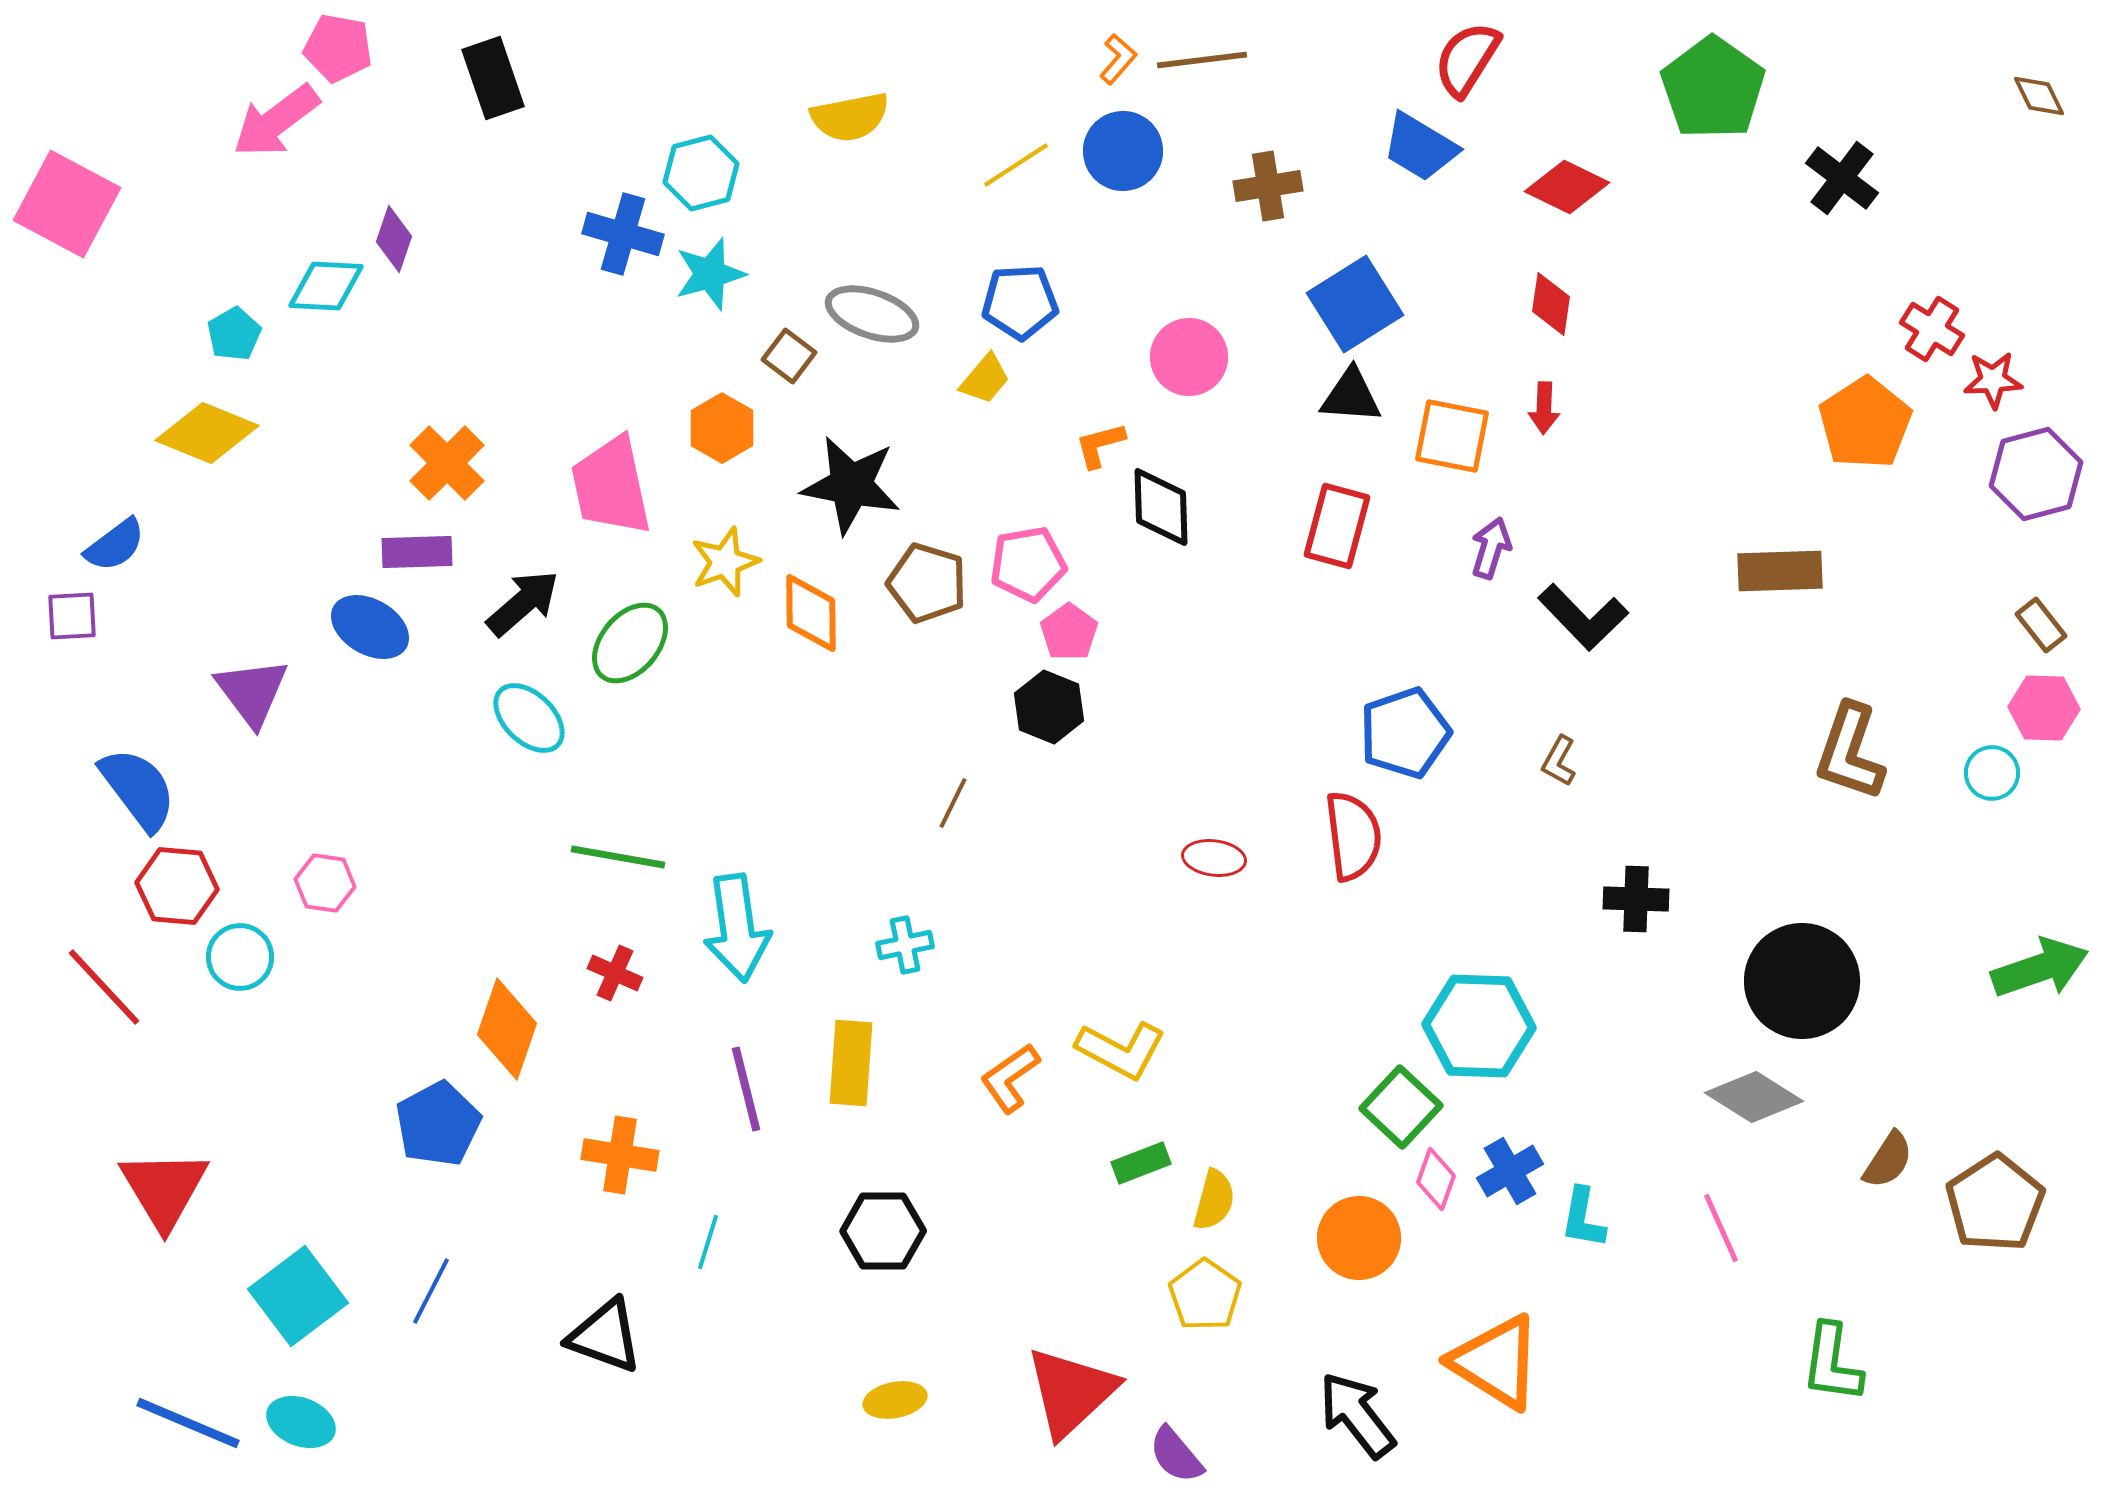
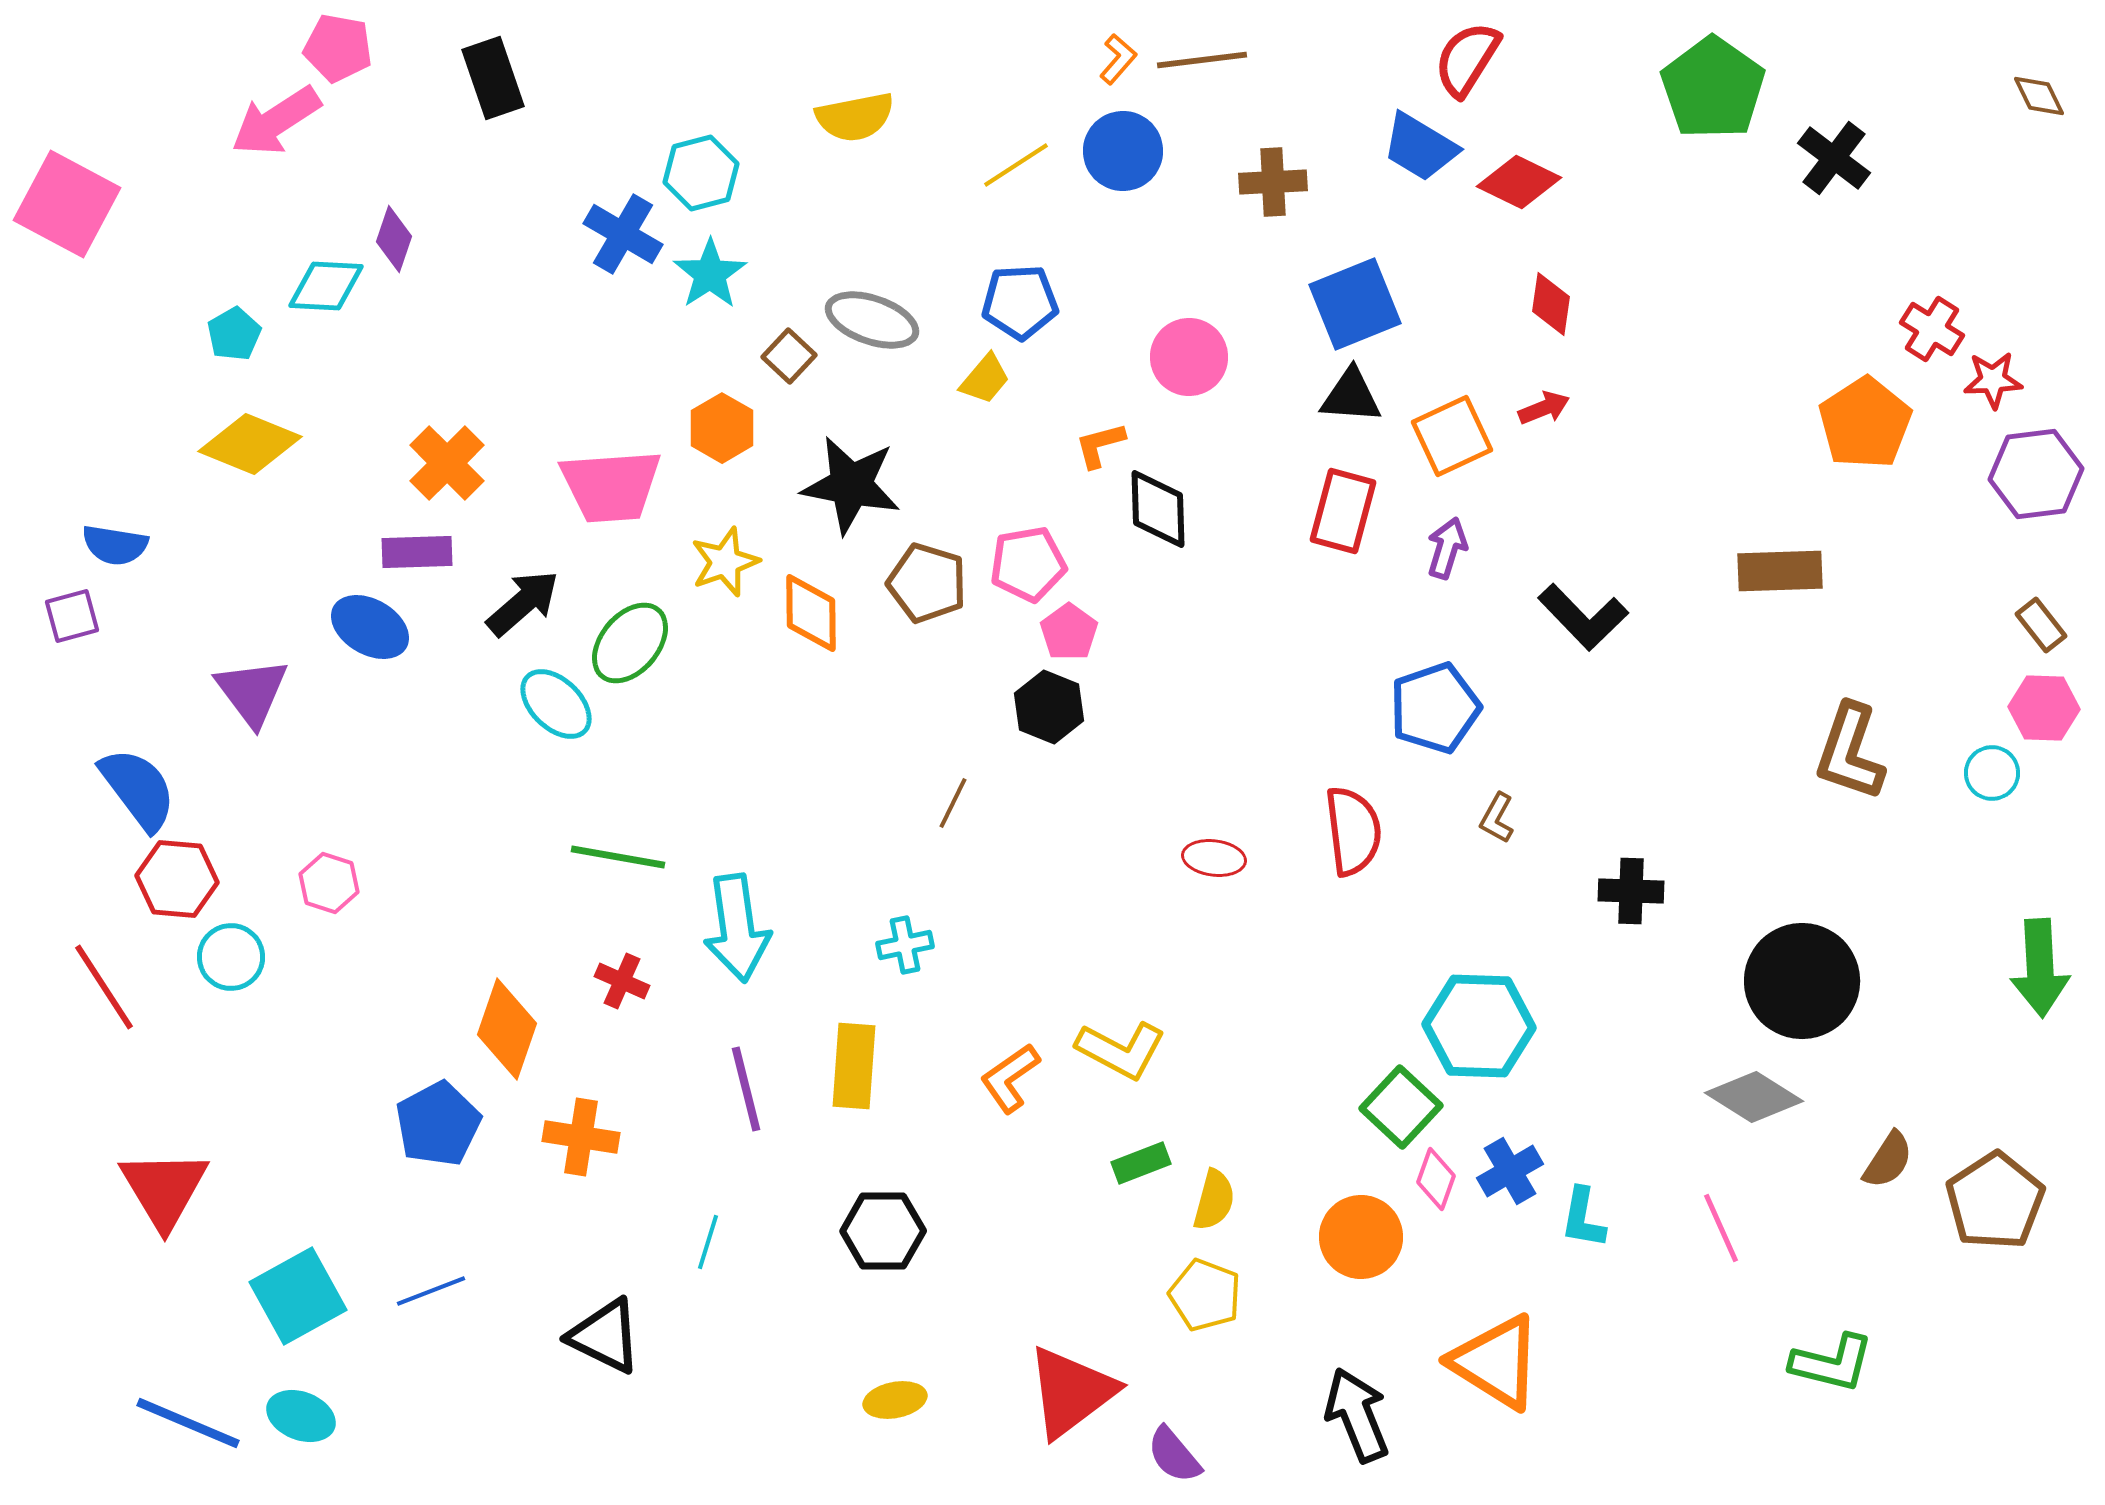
yellow semicircle at (850, 117): moved 5 px right
pink arrow at (276, 121): rotated 4 degrees clockwise
black cross at (1842, 178): moved 8 px left, 20 px up
brown cross at (1268, 186): moved 5 px right, 4 px up; rotated 6 degrees clockwise
red diamond at (1567, 187): moved 48 px left, 5 px up
blue cross at (623, 234): rotated 14 degrees clockwise
cyan star at (710, 274): rotated 18 degrees counterclockwise
blue square at (1355, 304): rotated 10 degrees clockwise
gray ellipse at (872, 314): moved 6 px down
brown square at (789, 356): rotated 6 degrees clockwise
red arrow at (1544, 408): rotated 114 degrees counterclockwise
yellow diamond at (207, 433): moved 43 px right, 11 px down
orange square at (1452, 436): rotated 36 degrees counterclockwise
purple hexagon at (2036, 474): rotated 8 degrees clockwise
pink trapezoid at (611, 486): rotated 82 degrees counterclockwise
black diamond at (1161, 507): moved 3 px left, 2 px down
red rectangle at (1337, 526): moved 6 px right, 15 px up
blue semicircle at (115, 545): rotated 46 degrees clockwise
purple arrow at (1491, 548): moved 44 px left
purple square at (72, 616): rotated 12 degrees counterclockwise
cyan ellipse at (529, 718): moved 27 px right, 14 px up
blue pentagon at (1405, 733): moved 30 px right, 25 px up
brown L-shape at (1559, 761): moved 62 px left, 57 px down
red semicircle at (1353, 836): moved 5 px up
pink hexagon at (325, 883): moved 4 px right; rotated 10 degrees clockwise
red hexagon at (177, 886): moved 7 px up
black cross at (1636, 899): moved 5 px left, 8 px up
cyan circle at (240, 957): moved 9 px left
green arrow at (2040, 968): rotated 106 degrees clockwise
red cross at (615, 973): moved 7 px right, 8 px down
red line at (104, 987): rotated 10 degrees clockwise
yellow rectangle at (851, 1063): moved 3 px right, 3 px down
orange cross at (620, 1155): moved 39 px left, 18 px up
brown pentagon at (1995, 1203): moved 2 px up
orange circle at (1359, 1238): moved 2 px right, 1 px up
blue line at (431, 1291): rotated 42 degrees clockwise
yellow pentagon at (1205, 1295): rotated 14 degrees counterclockwise
cyan square at (298, 1296): rotated 8 degrees clockwise
black triangle at (605, 1336): rotated 6 degrees clockwise
green L-shape at (1832, 1363): rotated 84 degrees counterclockwise
red triangle at (1071, 1392): rotated 6 degrees clockwise
black arrow at (1357, 1415): rotated 16 degrees clockwise
cyan ellipse at (301, 1422): moved 6 px up
purple semicircle at (1176, 1455): moved 2 px left
